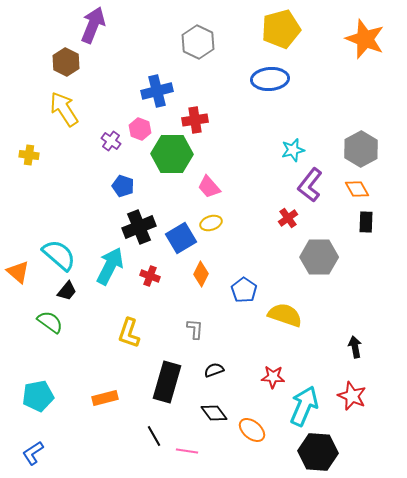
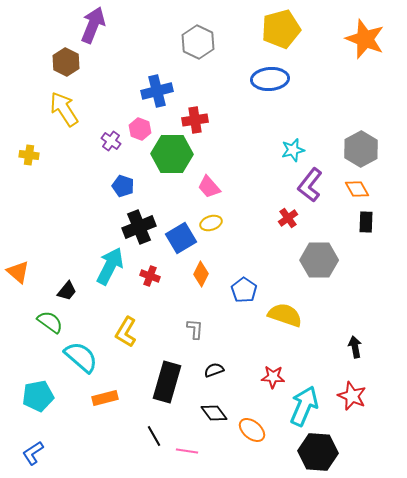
cyan semicircle at (59, 255): moved 22 px right, 102 px down
gray hexagon at (319, 257): moved 3 px down
yellow L-shape at (129, 333): moved 3 px left, 1 px up; rotated 12 degrees clockwise
